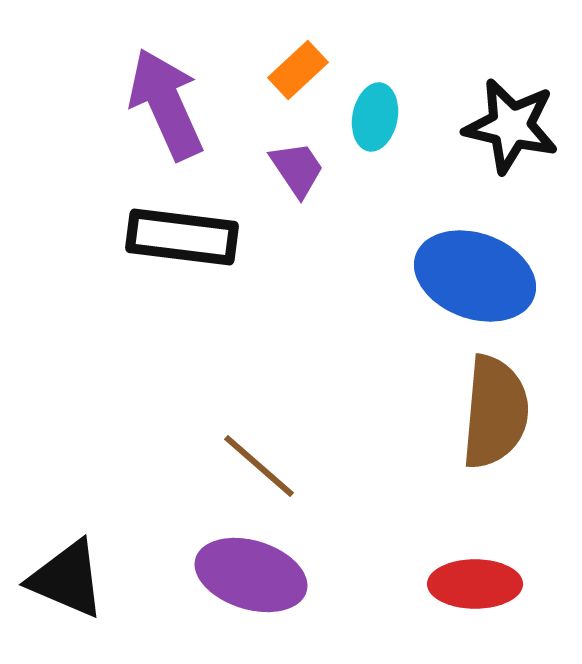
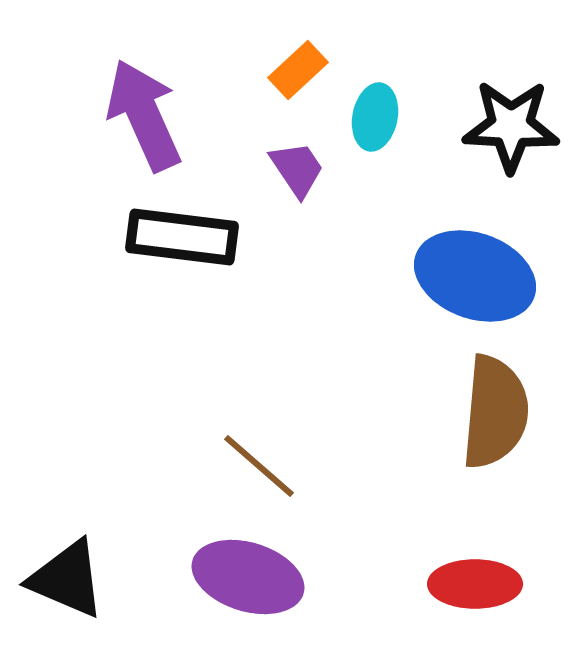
purple arrow: moved 22 px left, 11 px down
black star: rotated 10 degrees counterclockwise
purple ellipse: moved 3 px left, 2 px down
